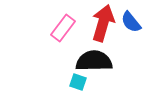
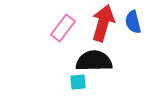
blue semicircle: moved 2 px right; rotated 25 degrees clockwise
cyan square: rotated 24 degrees counterclockwise
